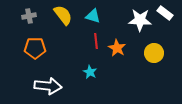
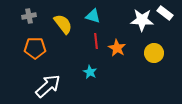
yellow semicircle: moved 9 px down
white star: moved 2 px right
white arrow: rotated 48 degrees counterclockwise
